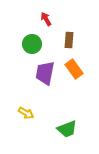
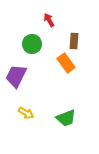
red arrow: moved 3 px right, 1 px down
brown rectangle: moved 5 px right, 1 px down
orange rectangle: moved 8 px left, 6 px up
purple trapezoid: moved 29 px left, 3 px down; rotated 15 degrees clockwise
green trapezoid: moved 1 px left, 11 px up
